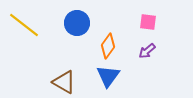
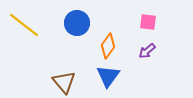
brown triangle: rotated 20 degrees clockwise
